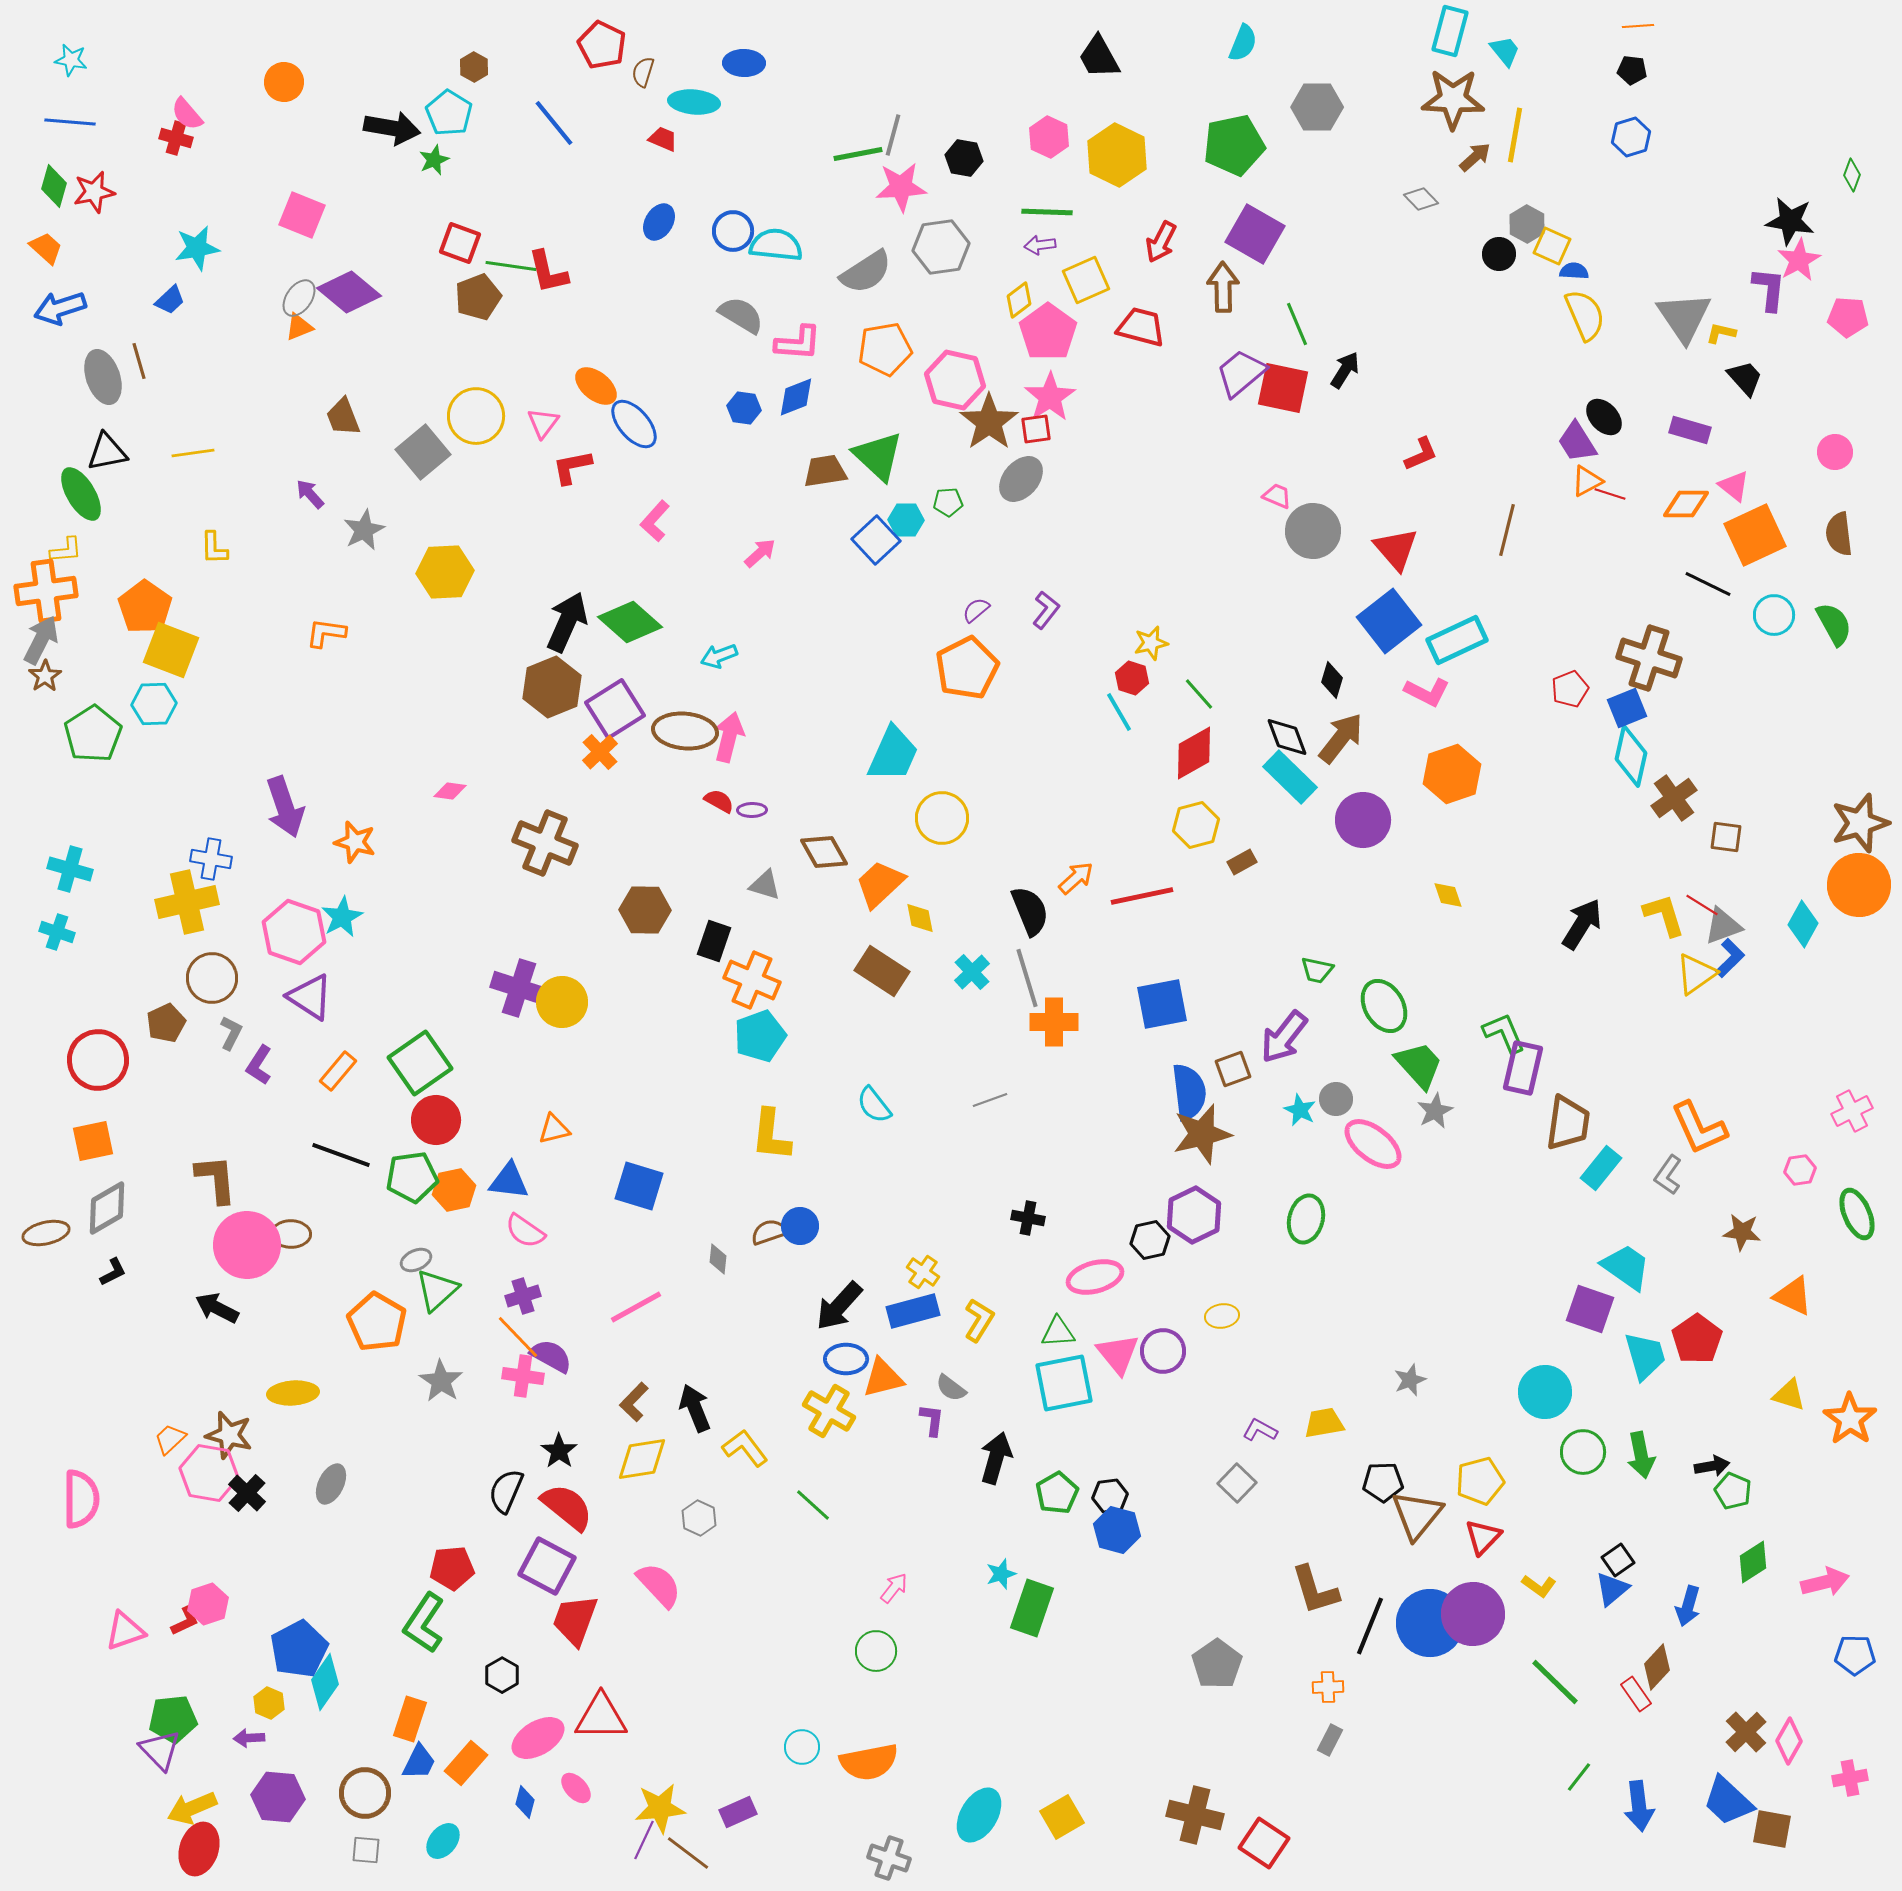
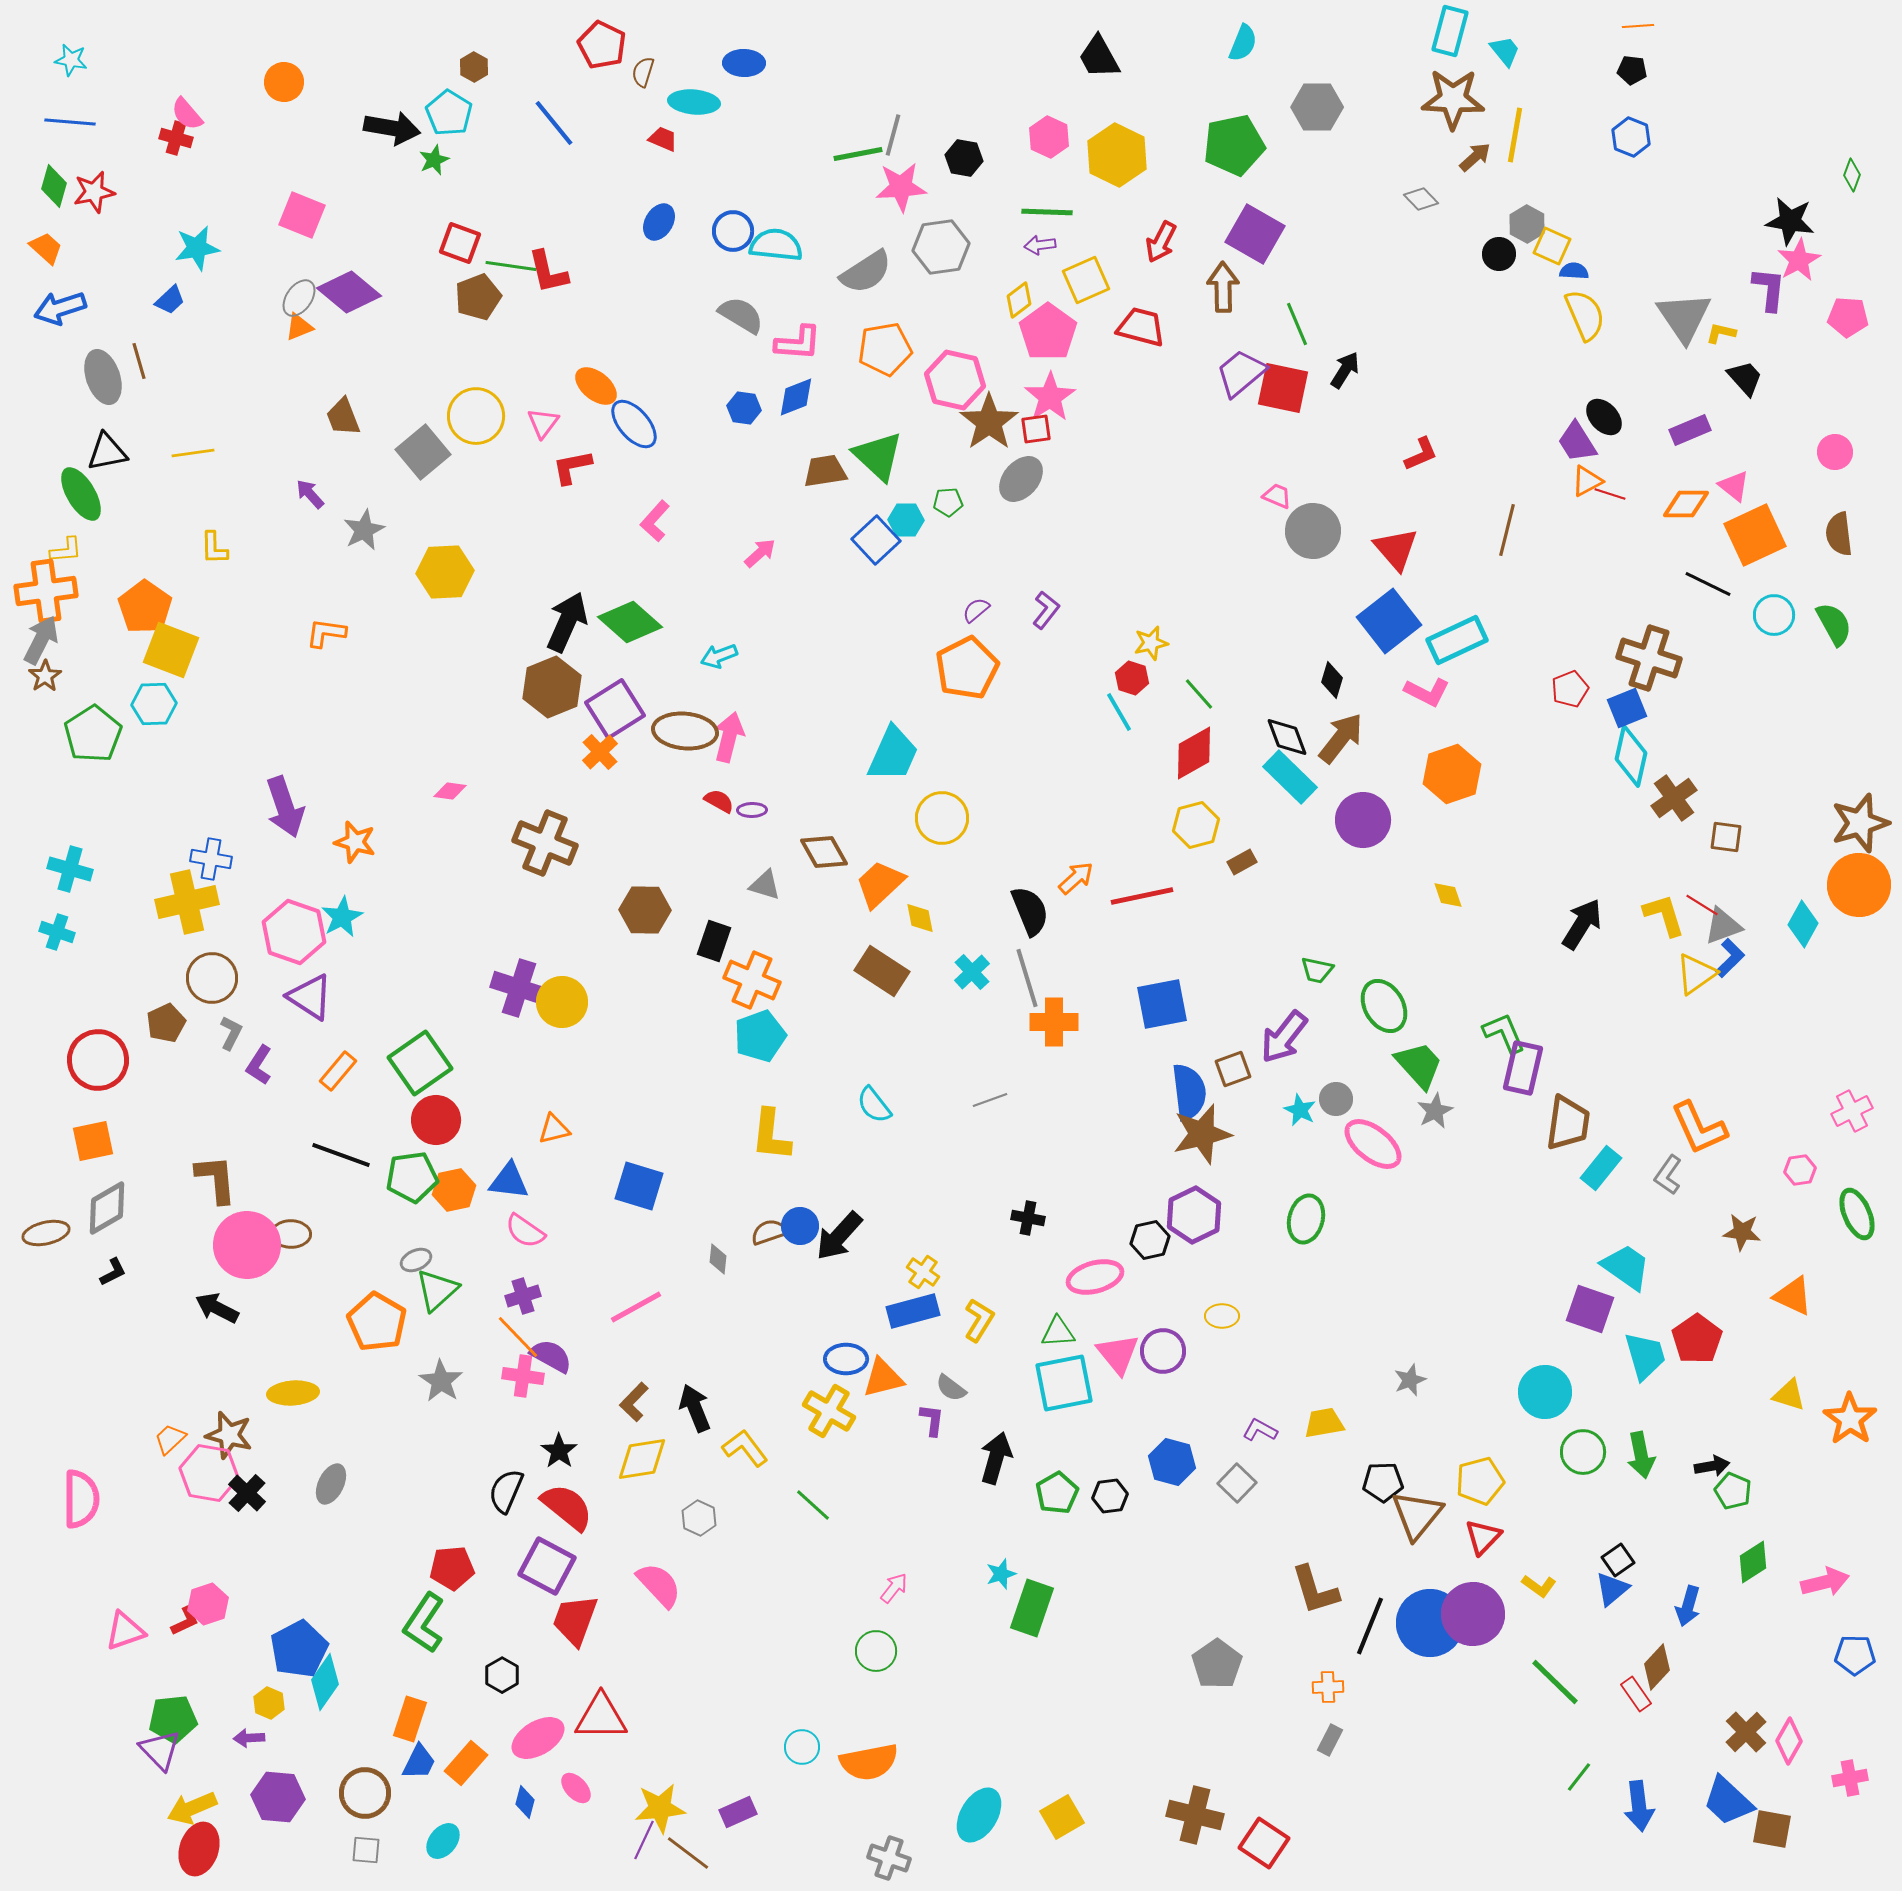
blue hexagon at (1631, 137): rotated 21 degrees counterclockwise
purple rectangle at (1690, 430): rotated 39 degrees counterclockwise
black arrow at (839, 1306): moved 70 px up
yellow ellipse at (1222, 1316): rotated 8 degrees clockwise
blue hexagon at (1117, 1530): moved 55 px right, 68 px up
